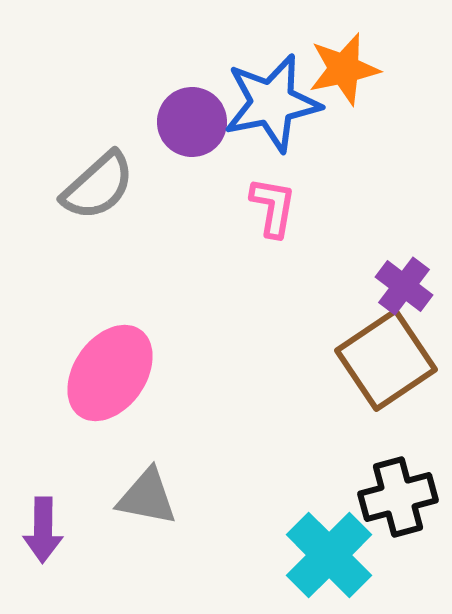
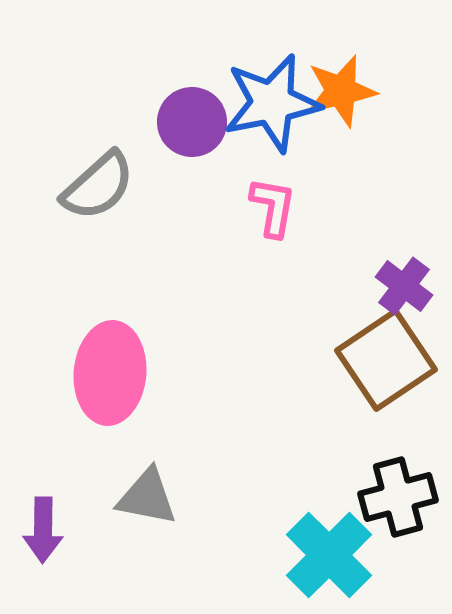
orange star: moved 3 px left, 22 px down
pink ellipse: rotated 30 degrees counterclockwise
